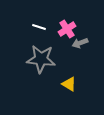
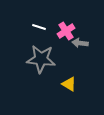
pink cross: moved 1 px left, 2 px down
gray arrow: rotated 28 degrees clockwise
